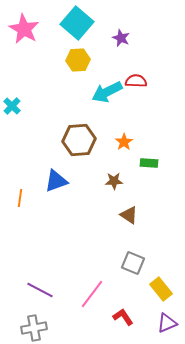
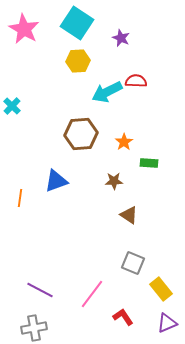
cyan square: rotated 8 degrees counterclockwise
yellow hexagon: moved 1 px down
brown hexagon: moved 2 px right, 6 px up
